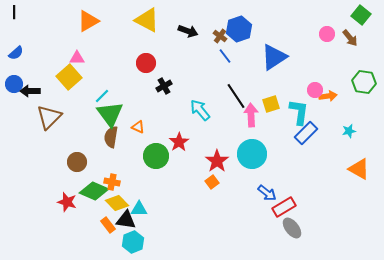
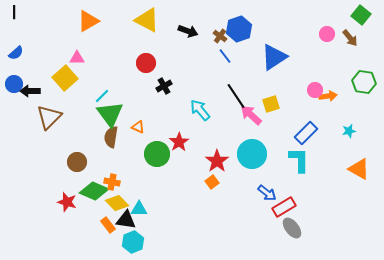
yellow square at (69, 77): moved 4 px left, 1 px down
cyan L-shape at (299, 112): moved 48 px down; rotated 8 degrees counterclockwise
pink arrow at (251, 115): rotated 45 degrees counterclockwise
green circle at (156, 156): moved 1 px right, 2 px up
